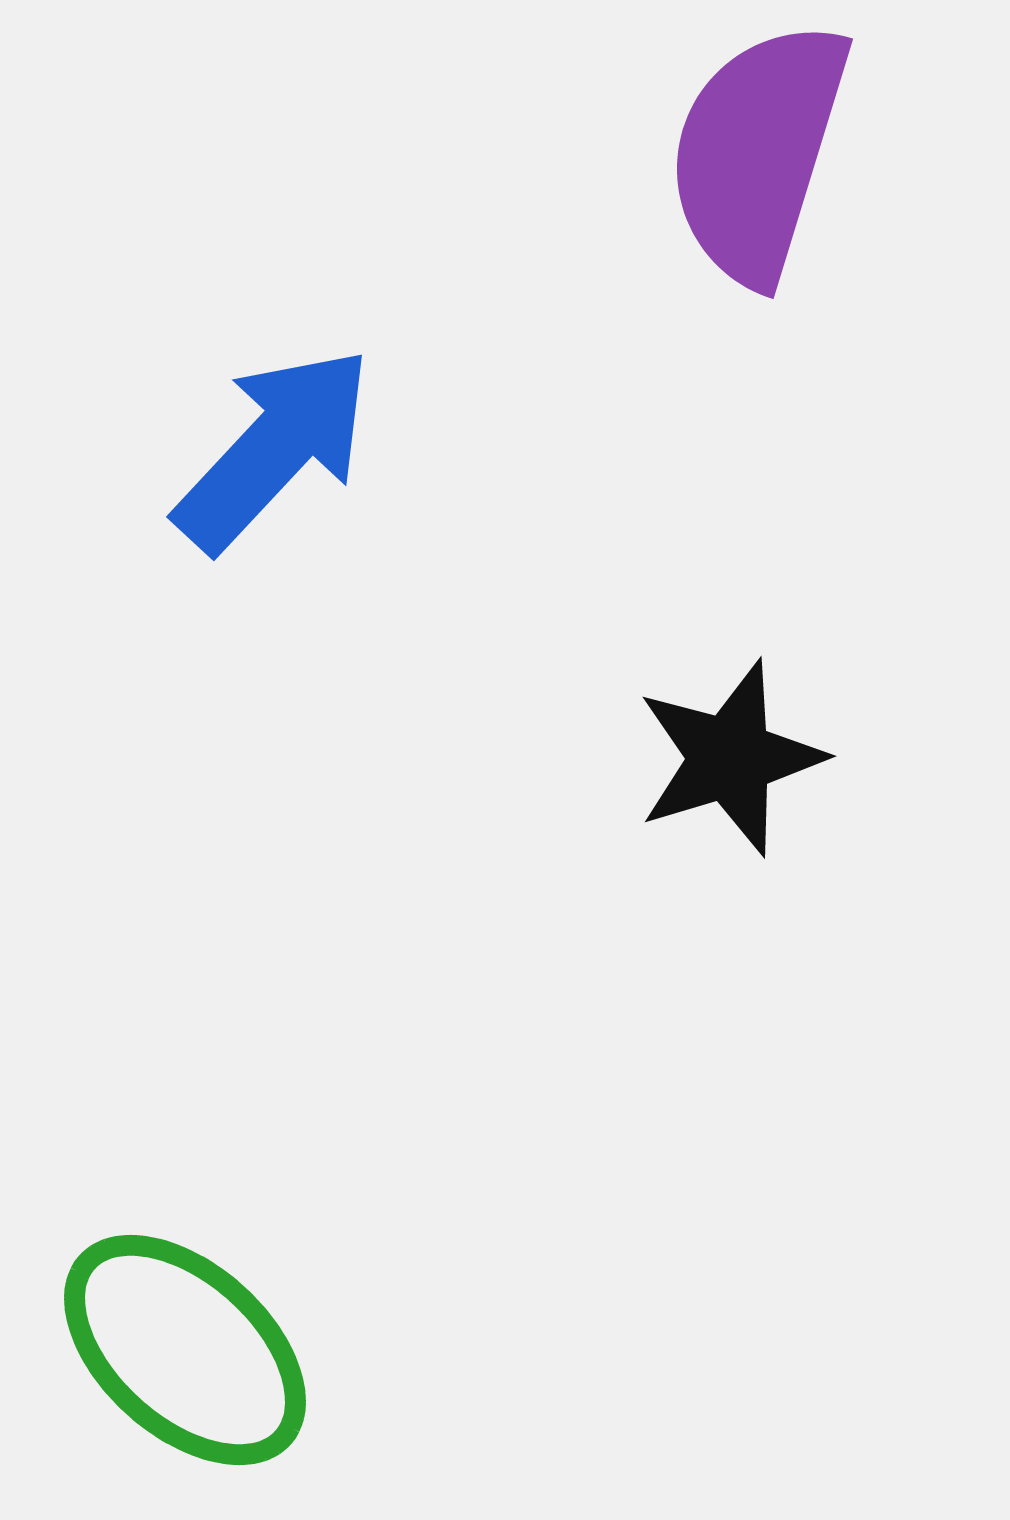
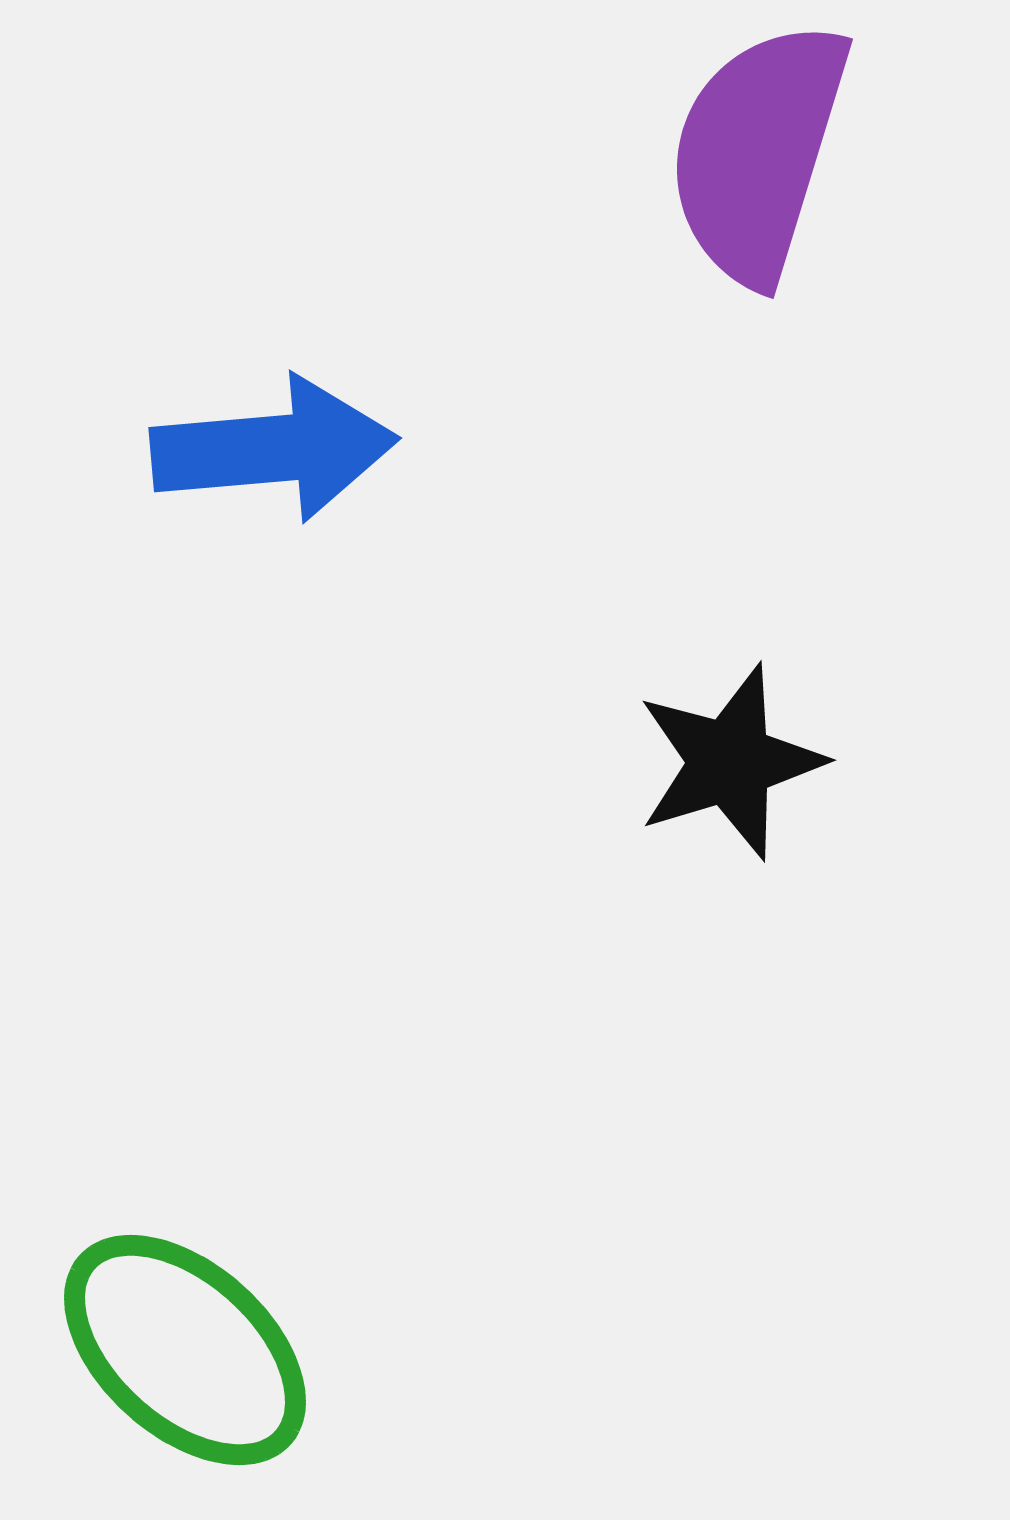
blue arrow: rotated 42 degrees clockwise
black star: moved 4 px down
